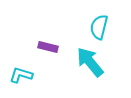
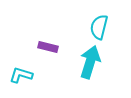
cyan arrow: rotated 56 degrees clockwise
